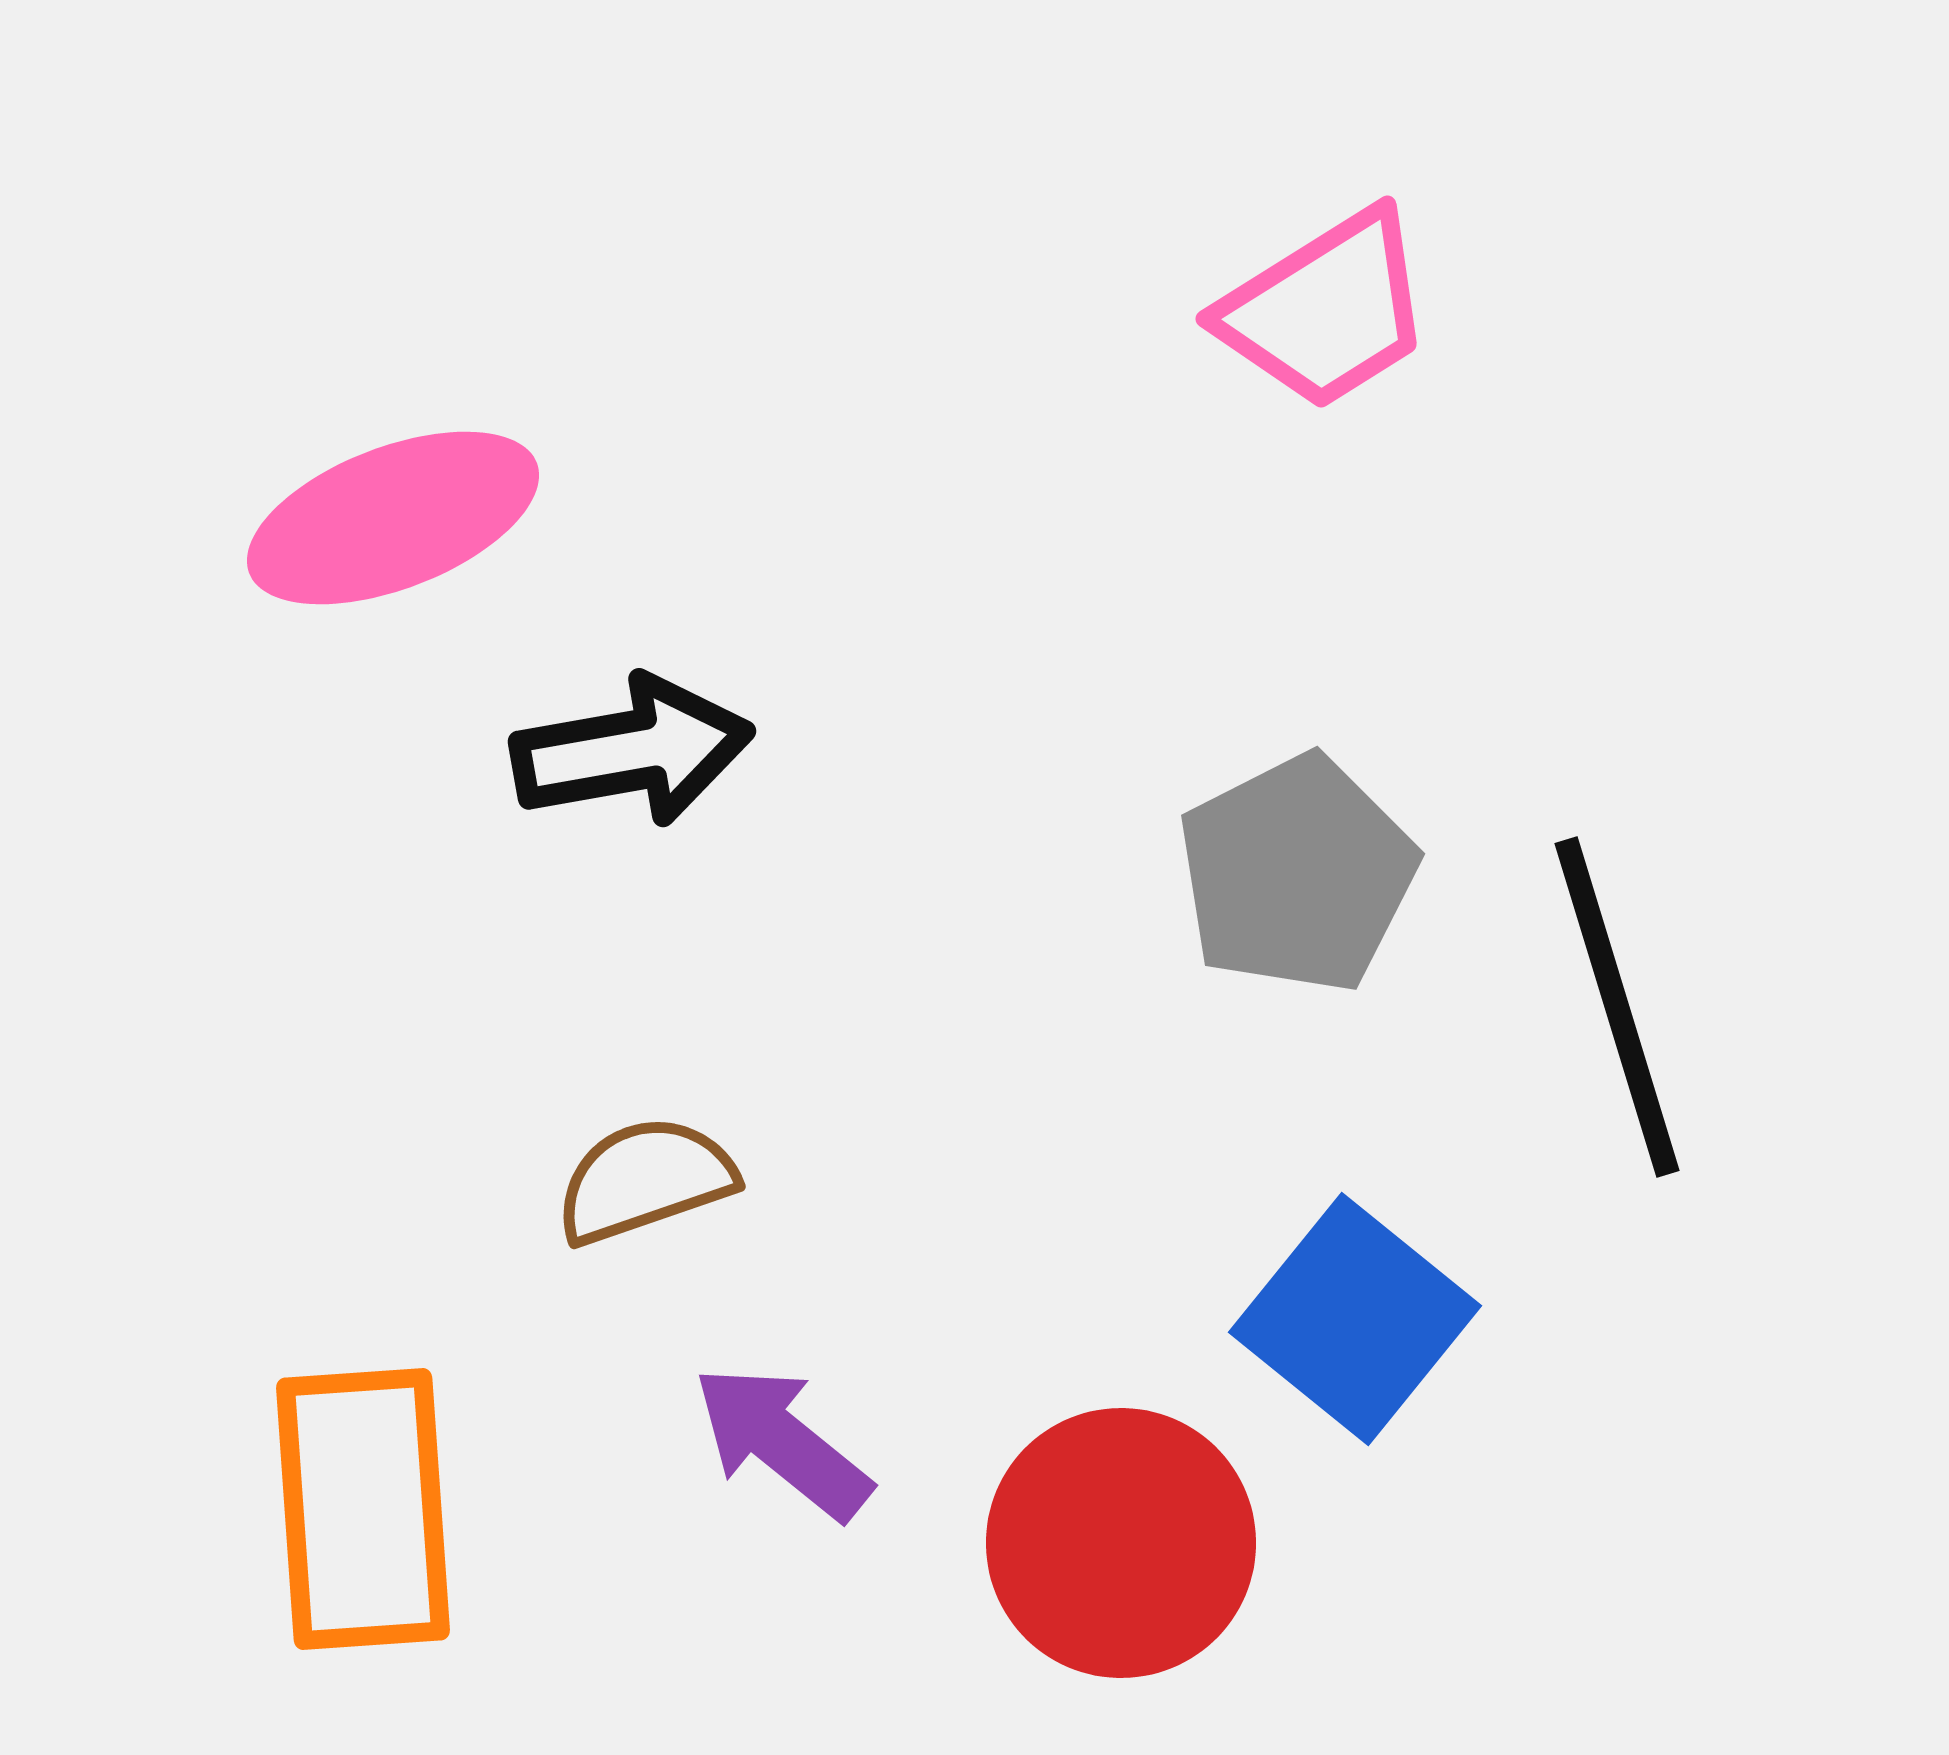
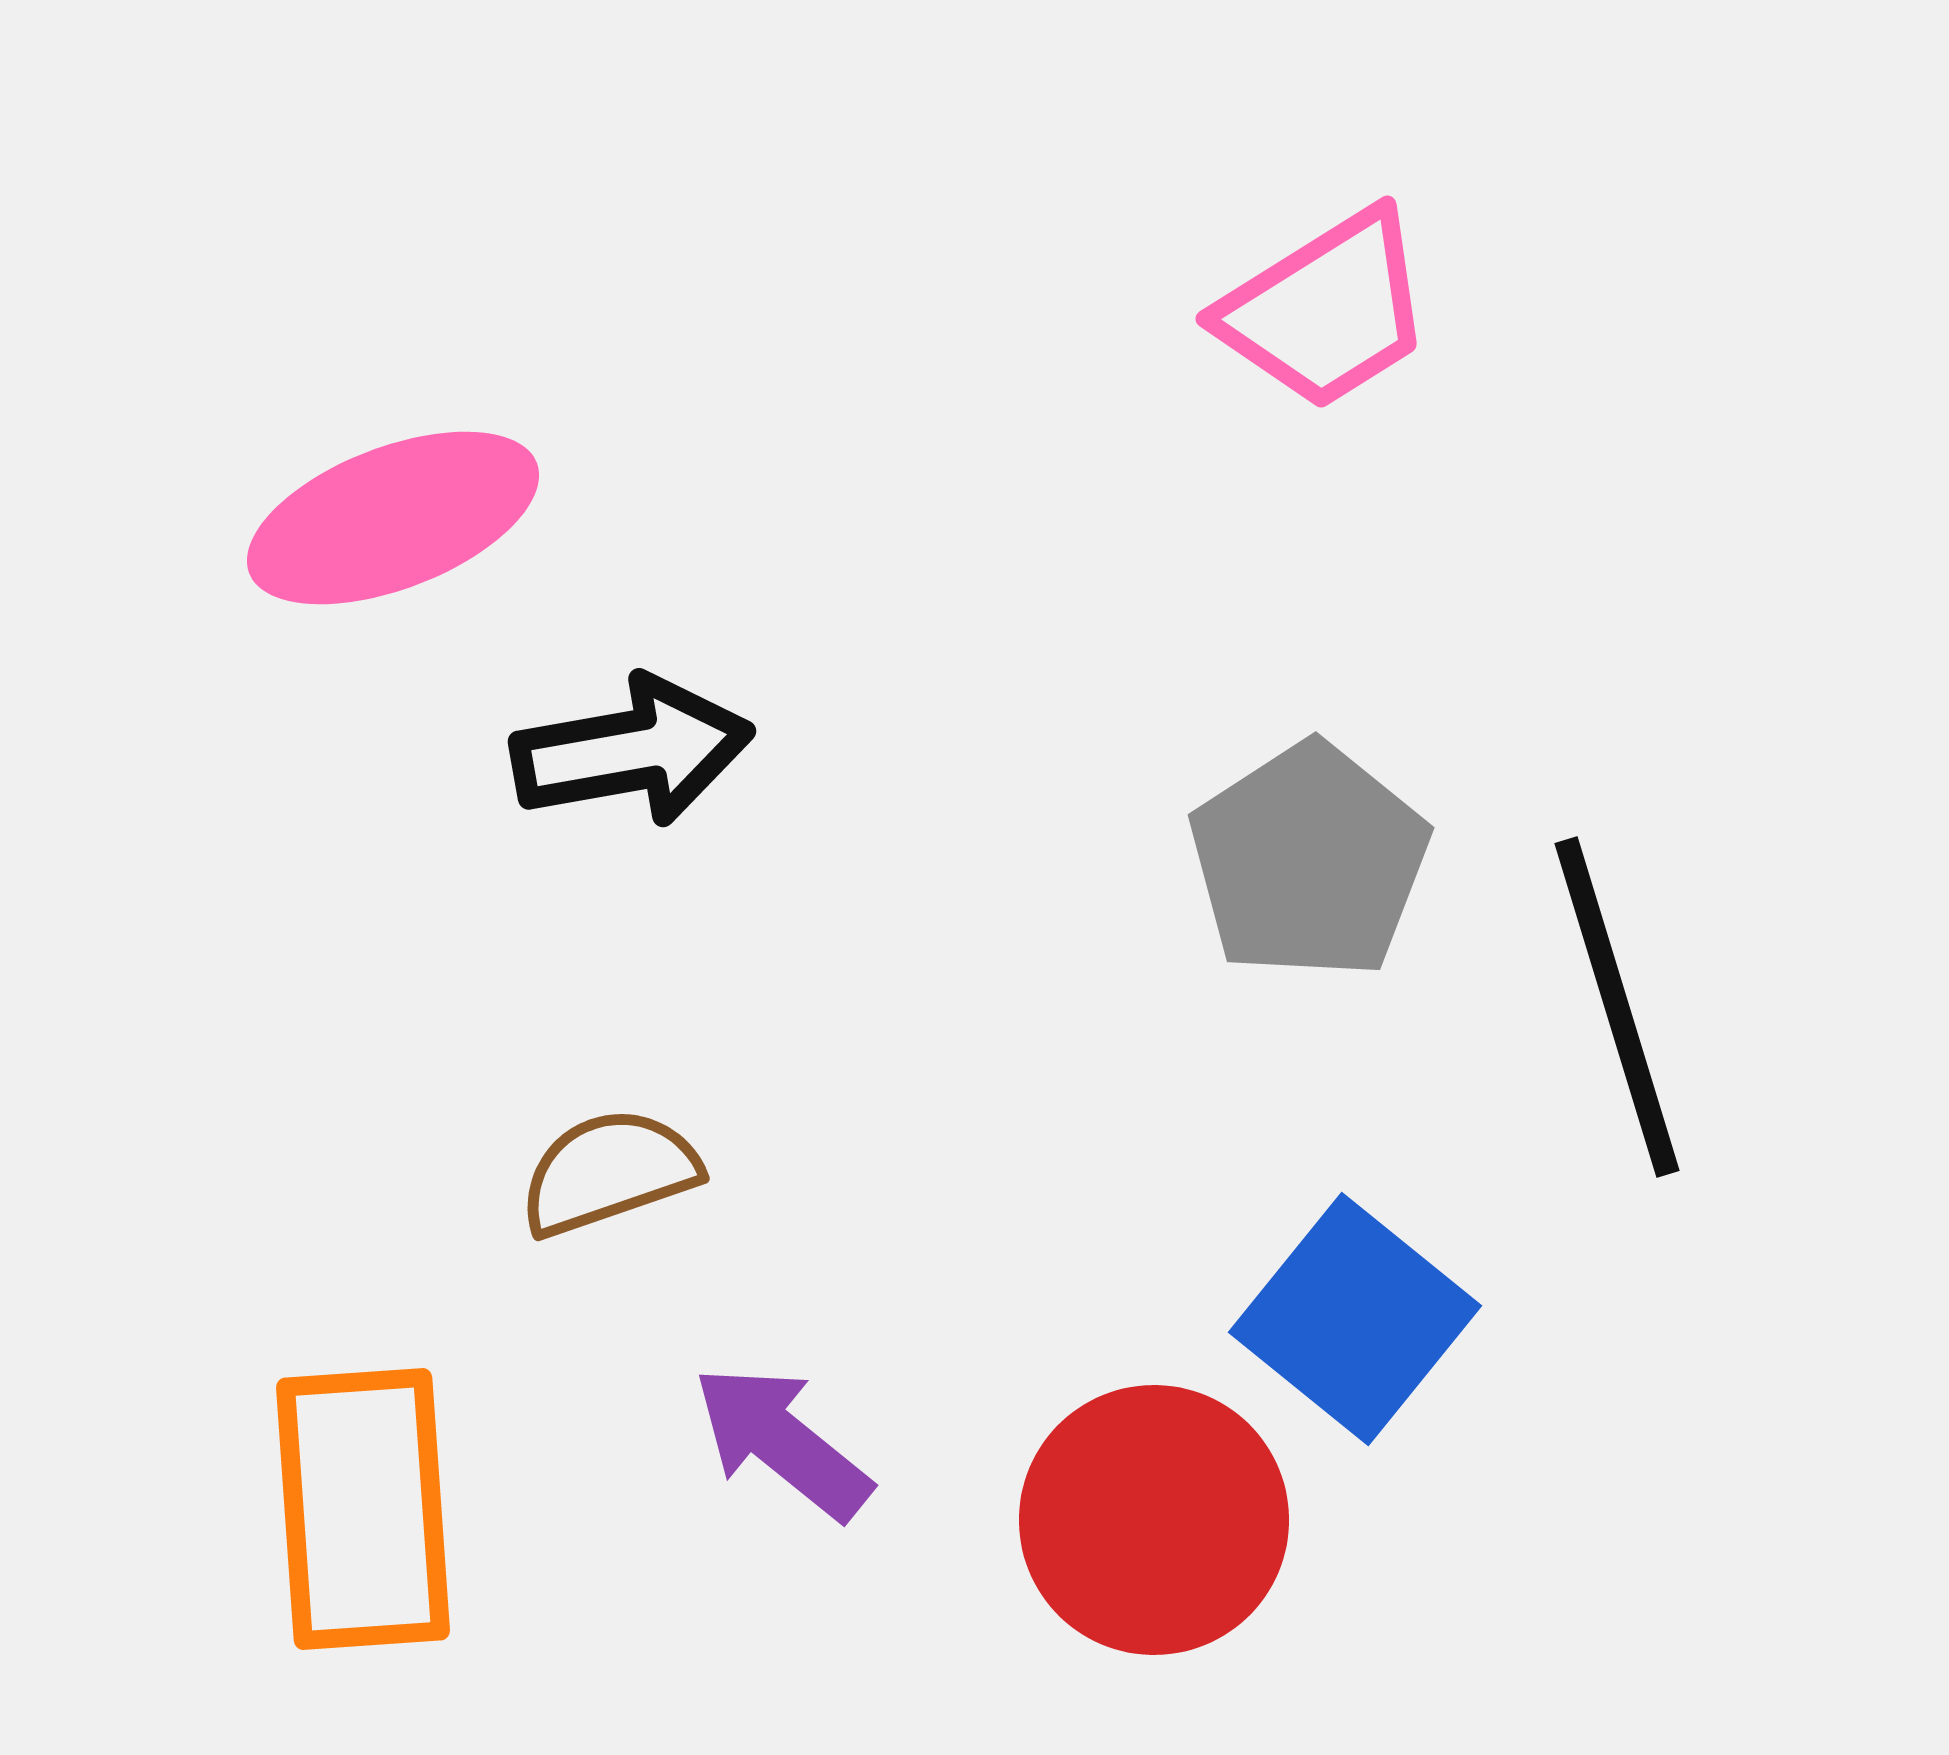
gray pentagon: moved 12 px right, 13 px up; rotated 6 degrees counterclockwise
brown semicircle: moved 36 px left, 8 px up
red circle: moved 33 px right, 23 px up
